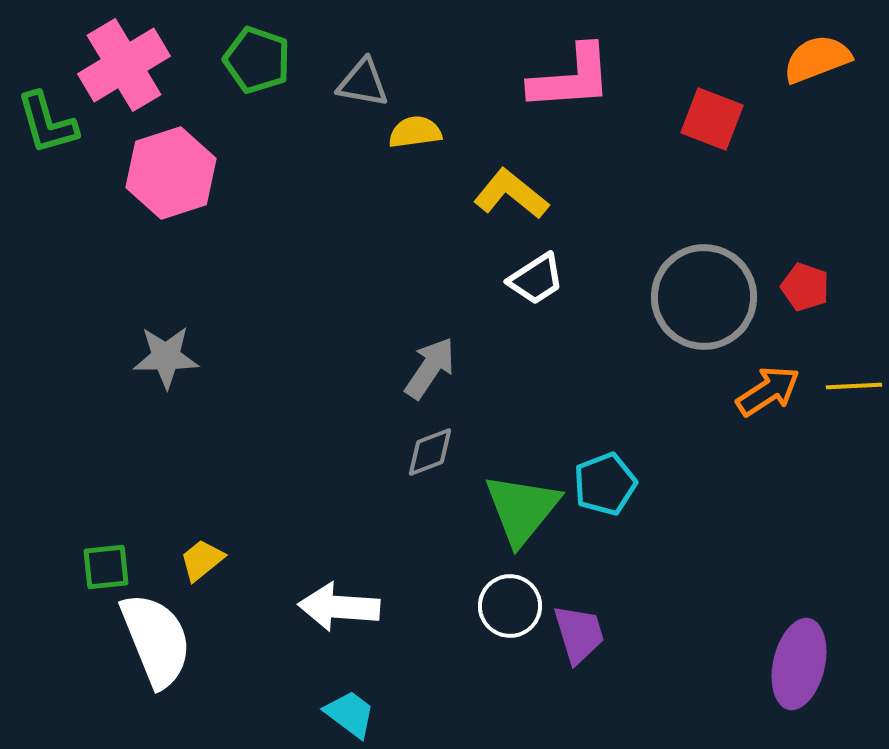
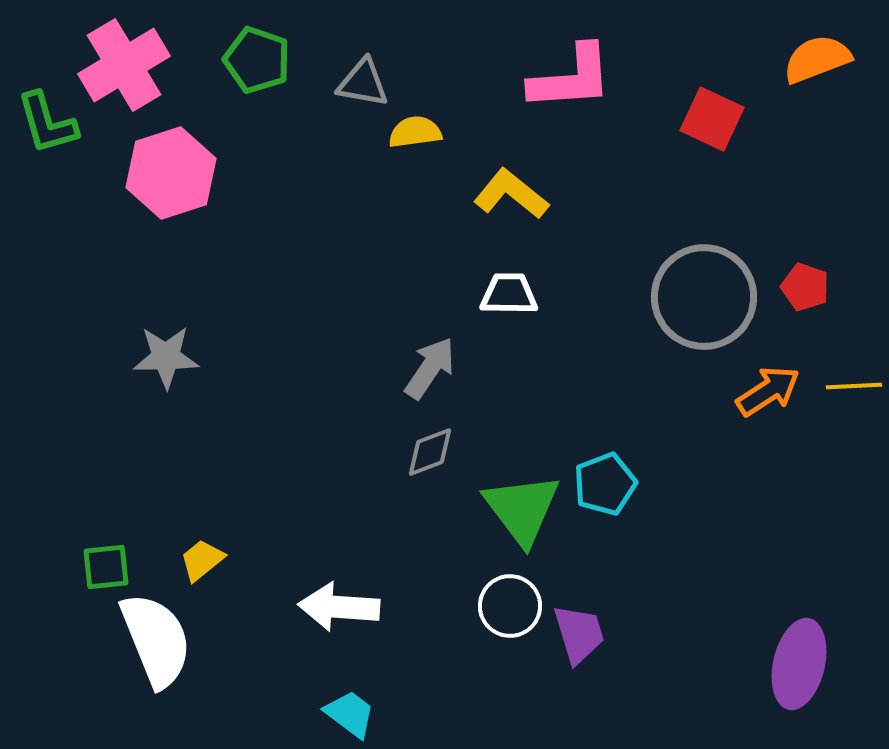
red square: rotated 4 degrees clockwise
white trapezoid: moved 27 px left, 15 px down; rotated 146 degrees counterclockwise
green triangle: rotated 16 degrees counterclockwise
